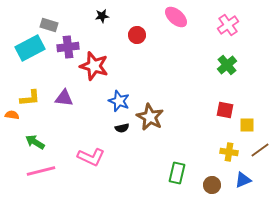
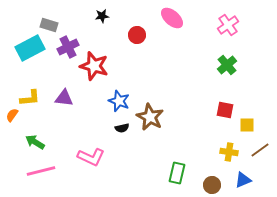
pink ellipse: moved 4 px left, 1 px down
purple cross: rotated 20 degrees counterclockwise
orange semicircle: rotated 64 degrees counterclockwise
